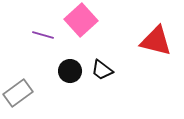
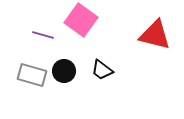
pink square: rotated 12 degrees counterclockwise
red triangle: moved 1 px left, 6 px up
black circle: moved 6 px left
gray rectangle: moved 14 px right, 18 px up; rotated 52 degrees clockwise
